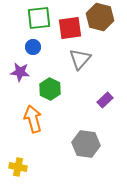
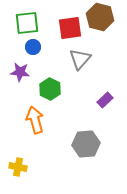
green square: moved 12 px left, 5 px down
orange arrow: moved 2 px right, 1 px down
gray hexagon: rotated 12 degrees counterclockwise
